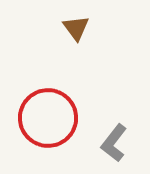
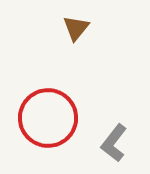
brown triangle: rotated 16 degrees clockwise
